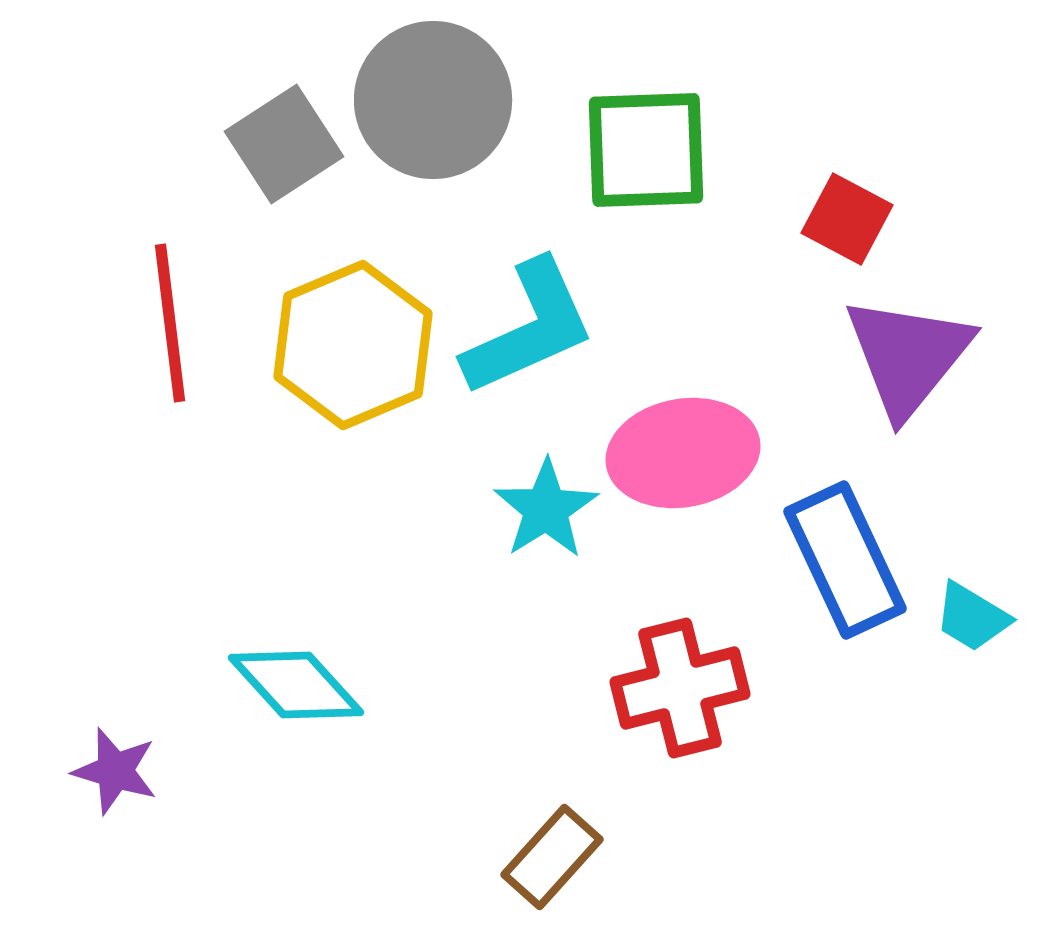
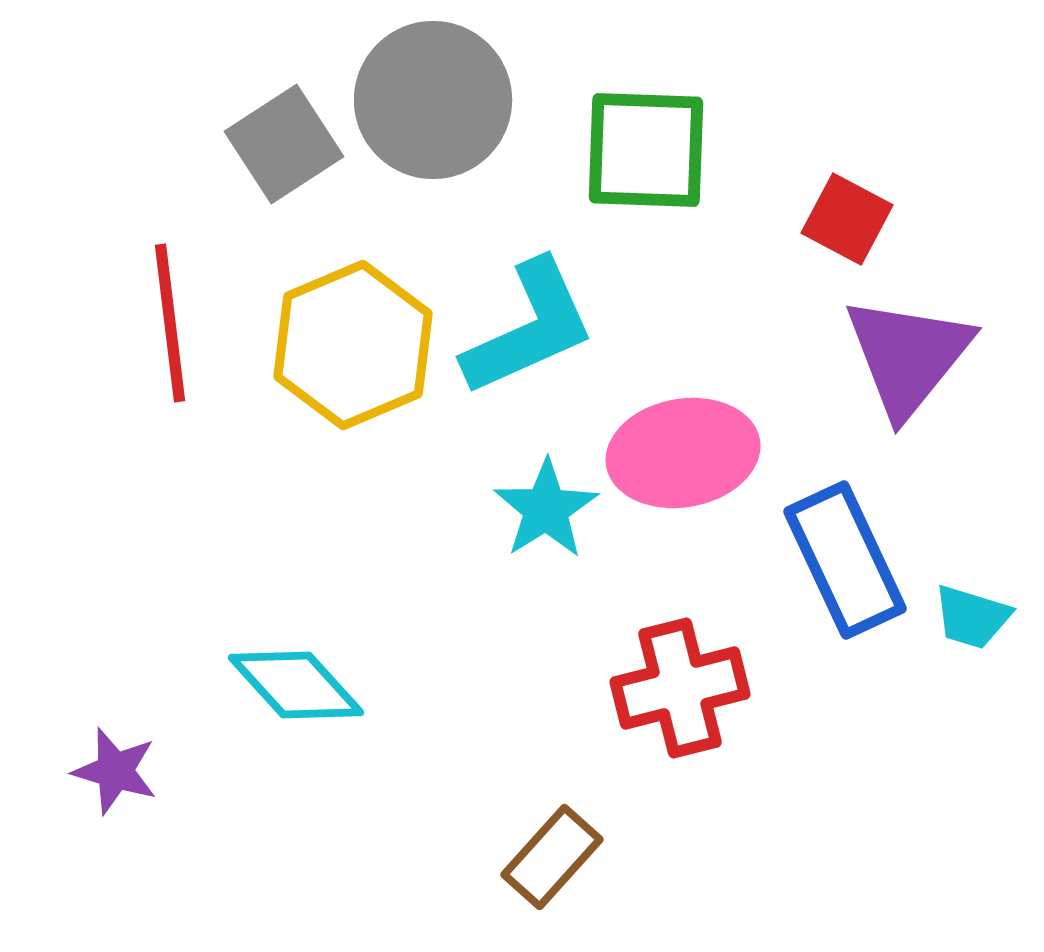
green square: rotated 4 degrees clockwise
cyan trapezoid: rotated 14 degrees counterclockwise
